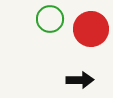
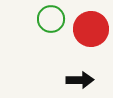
green circle: moved 1 px right
